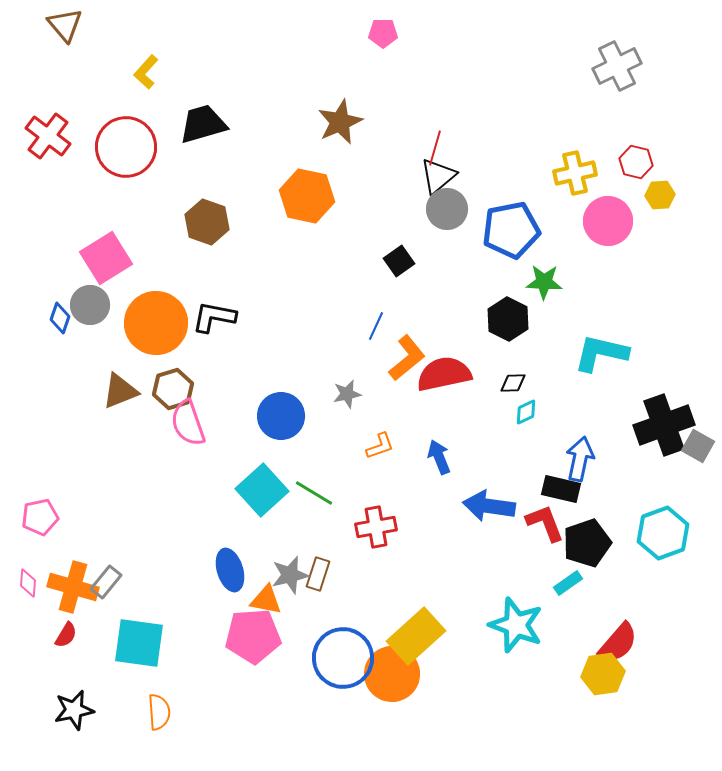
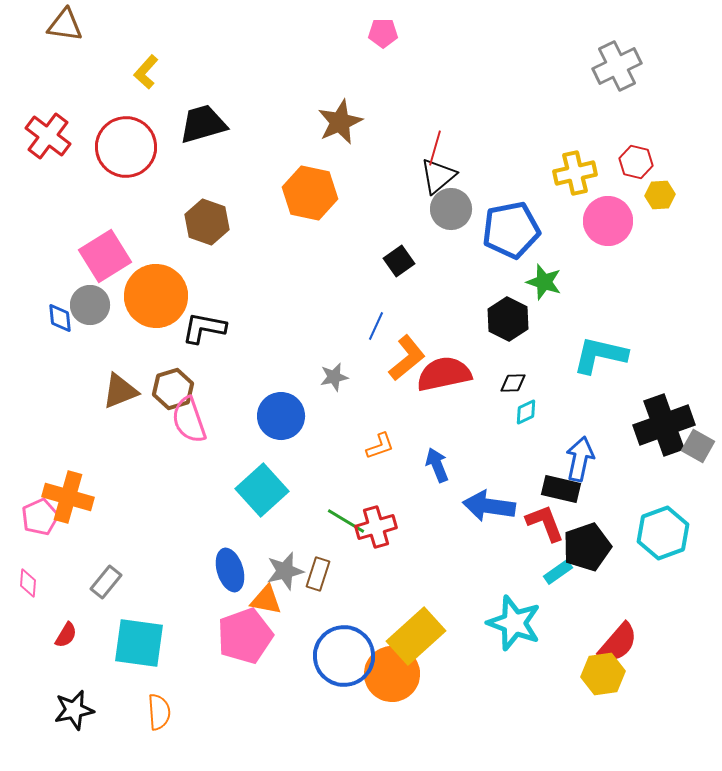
brown triangle at (65, 25): rotated 42 degrees counterclockwise
orange hexagon at (307, 196): moved 3 px right, 3 px up
gray circle at (447, 209): moved 4 px right
pink square at (106, 258): moved 1 px left, 2 px up
green star at (544, 282): rotated 15 degrees clockwise
black L-shape at (214, 317): moved 10 px left, 11 px down
blue diamond at (60, 318): rotated 24 degrees counterclockwise
orange circle at (156, 323): moved 27 px up
cyan L-shape at (601, 353): moved 1 px left, 2 px down
gray star at (347, 394): moved 13 px left, 17 px up
pink semicircle at (188, 423): moved 1 px right, 3 px up
blue arrow at (439, 457): moved 2 px left, 8 px down
green line at (314, 493): moved 32 px right, 28 px down
pink pentagon at (40, 517): rotated 12 degrees counterclockwise
red cross at (376, 527): rotated 6 degrees counterclockwise
black pentagon at (587, 543): moved 4 px down
gray star at (290, 575): moved 5 px left, 4 px up
cyan rectangle at (568, 583): moved 10 px left, 11 px up
orange cross at (73, 587): moved 5 px left, 90 px up
cyan star at (516, 625): moved 2 px left, 2 px up
pink pentagon at (253, 636): moved 8 px left; rotated 16 degrees counterclockwise
blue circle at (343, 658): moved 1 px right, 2 px up
